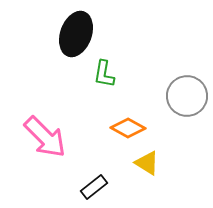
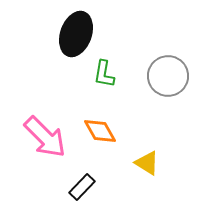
gray circle: moved 19 px left, 20 px up
orange diamond: moved 28 px left, 3 px down; rotated 32 degrees clockwise
black rectangle: moved 12 px left; rotated 8 degrees counterclockwise
